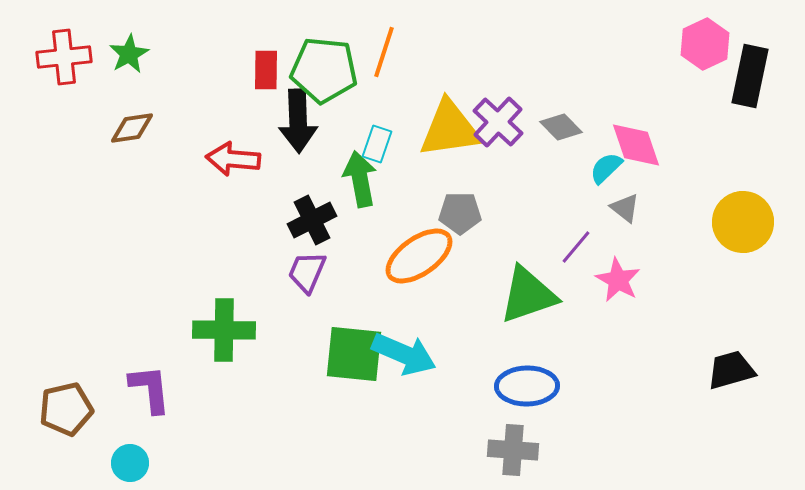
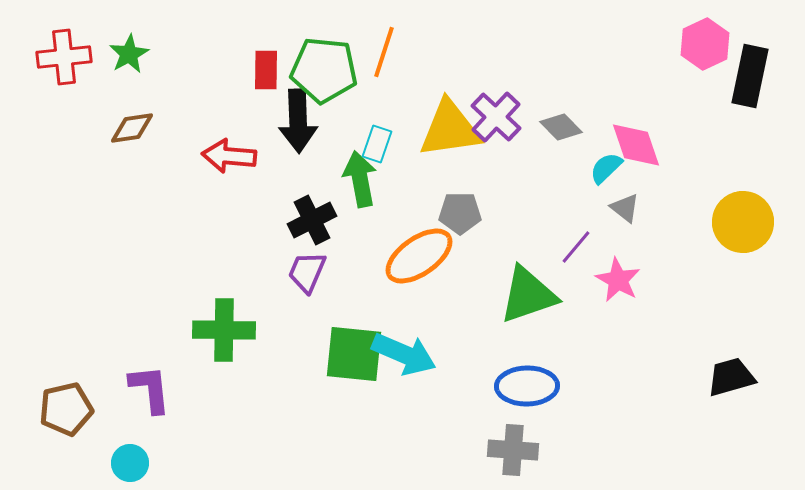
purple cross: moved 2 px left, 5 px up
red arrow: moved 4 px left, 3 px up
black trapezoid: moved 7 px down
